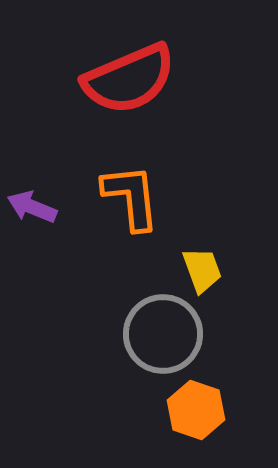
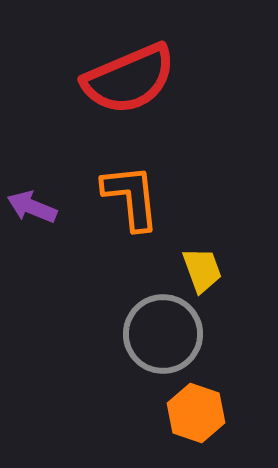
orange hexagon: moved 3 px down
